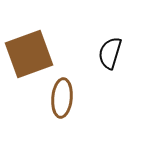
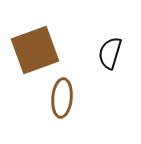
brown square: moved 6 px right, 4 px up
